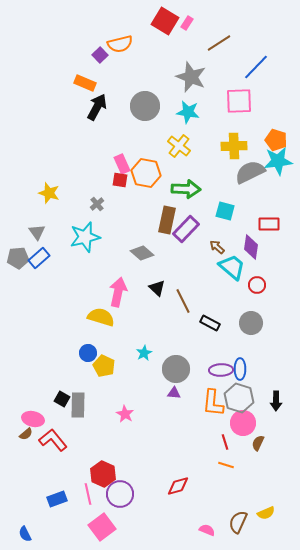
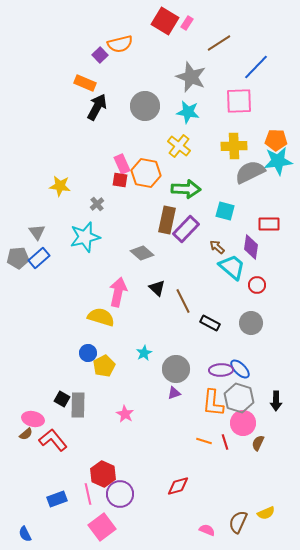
orange pentagon at (276, 140): rotated 15 degrees counterclockwise
yellow star at (49, 193): moved 11 px right, 7 px up; rotated 10 degrees counterclockwise
yellow pentagon at (104, 366): rotated 20 degrees clockwise
blue ellipse at (240, 369): rotated 45 degrees counterclockwise
purple triangle at (174, 393): rotated 24 degrees counterclockwise
orange line at (226, 465): moved 22 px left, 24 px up
